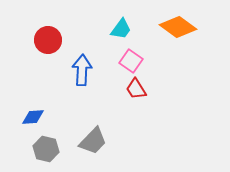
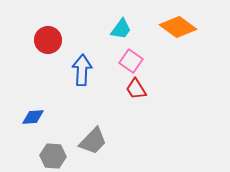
gray hexagon: moved 7 px right, 7 px down; rotated 10 degrees counterclockwise
